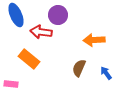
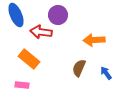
pink rectangle: moved 11 px right, 1 px down
